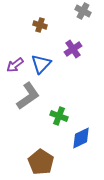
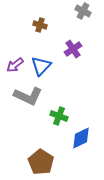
blue triangle: moved 2 px down
gray L-shape: rotated 60 degrees clockwise
